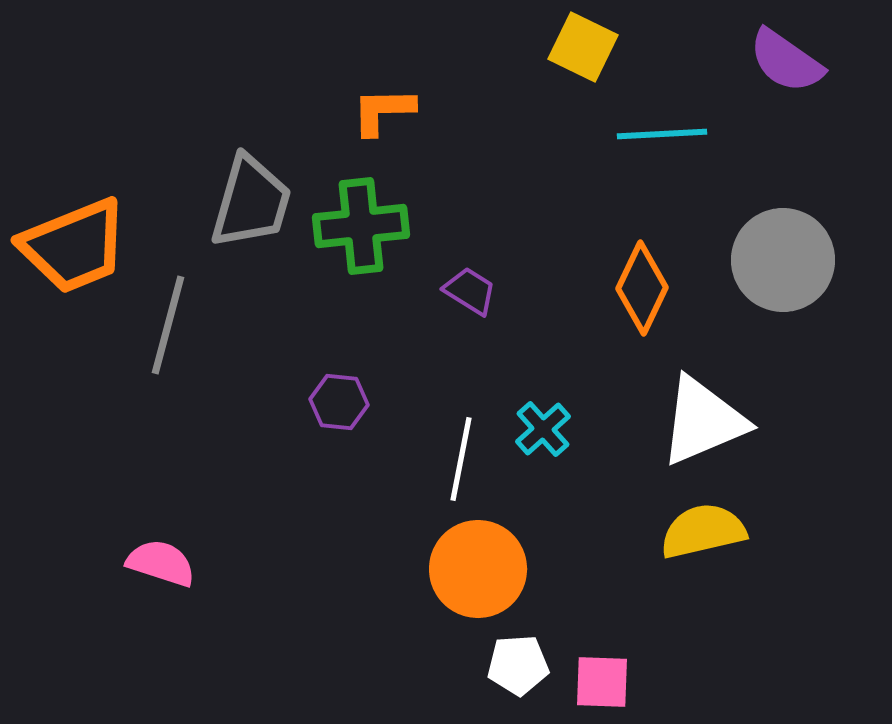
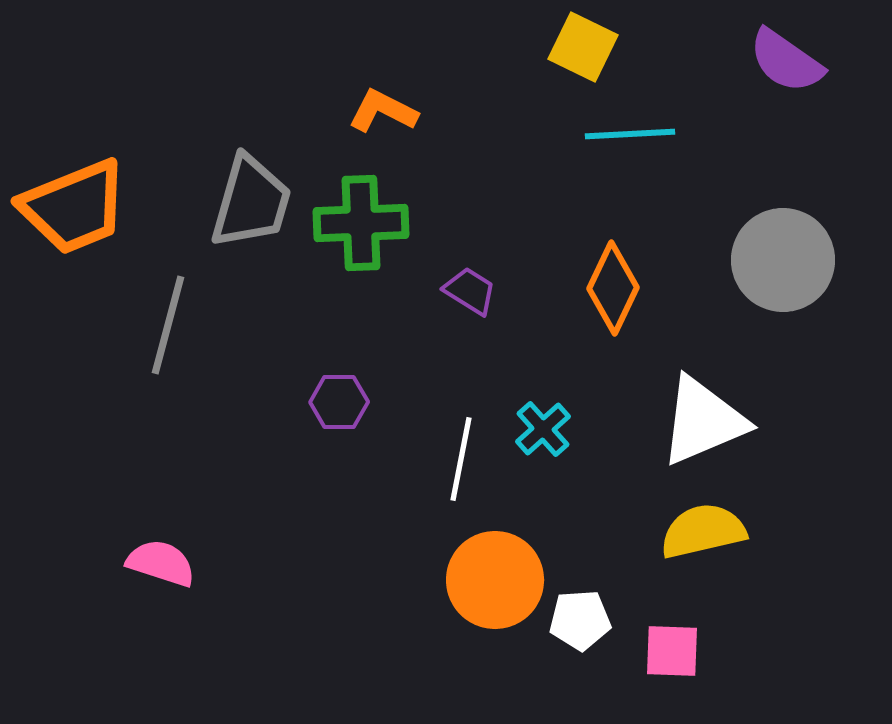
orange L-shape: rotated 28 degrees clockwise
cyan line: moved 32 px left
green cross: moved 3 px up; rotated 4 degrees clockwise
orange trapezoid: moved 39 px up
orange diamond: moved 29 px left
purple hexagon: rotated 6 degrees counterclockwise
orange circle: moved 17 px right, 11 px down
white pentagon: moved 62 px right, 45 px up
pink square: moved 70 px right, 31 px up
